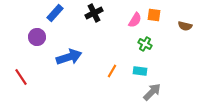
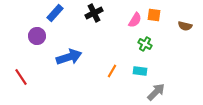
purple circle: moved 1 px up
gray arrow: moved 4 px right
